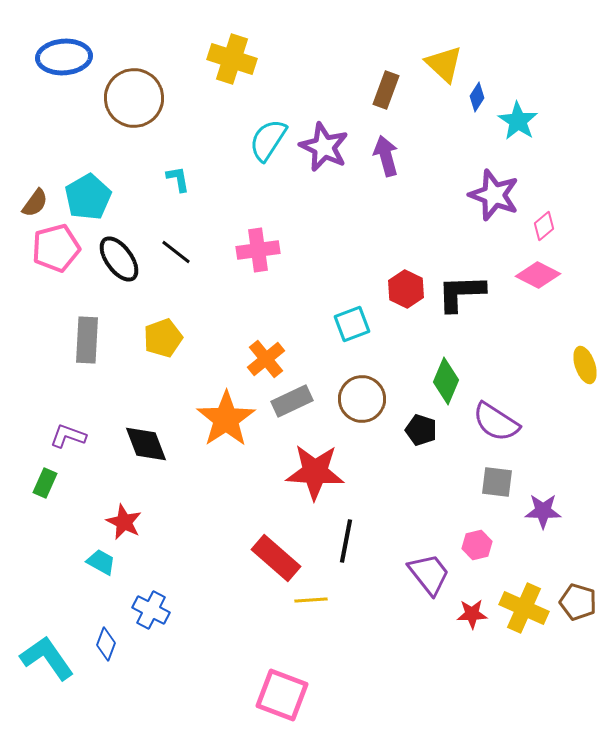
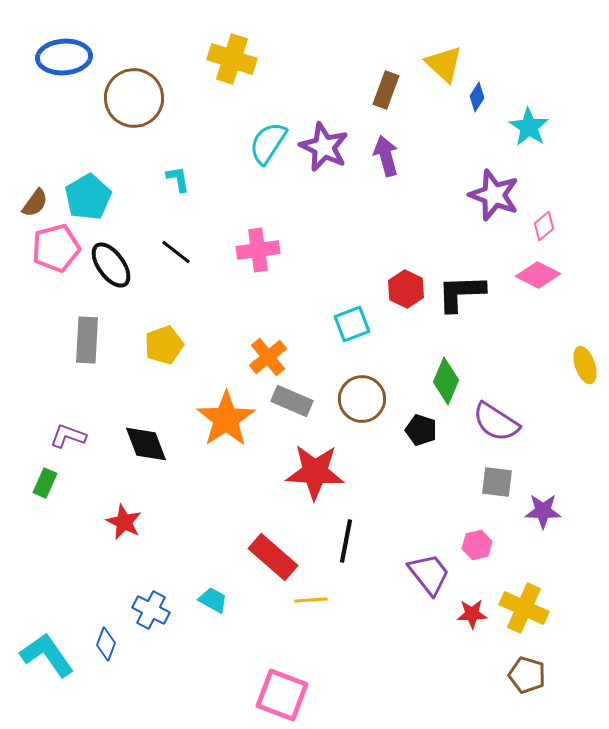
cyan star at (518, 121): moved 11 px right, 6 px down
cyan semicircle at (268, 140): moved 3 px down
black ellipse at (119, 259): moved 8 px left, 6 px down
yellow pentagon at (163, 338): moved 1 px right, 7 px down
orange cross at (266, 359): moved 2 px right, 2 px up
gray rectangle at (292, 401): rotated 48 degrees clockwise
red rectangle at (276, 558): moved 3 px left, 1 px up
cyan trapezoid at (101, 562): moved 112 px right, 38 px down
brown pentagon at (578, 602): moved 51 px left, 73 px down
cyan L-shape at (47, 658): moved 3 px up
